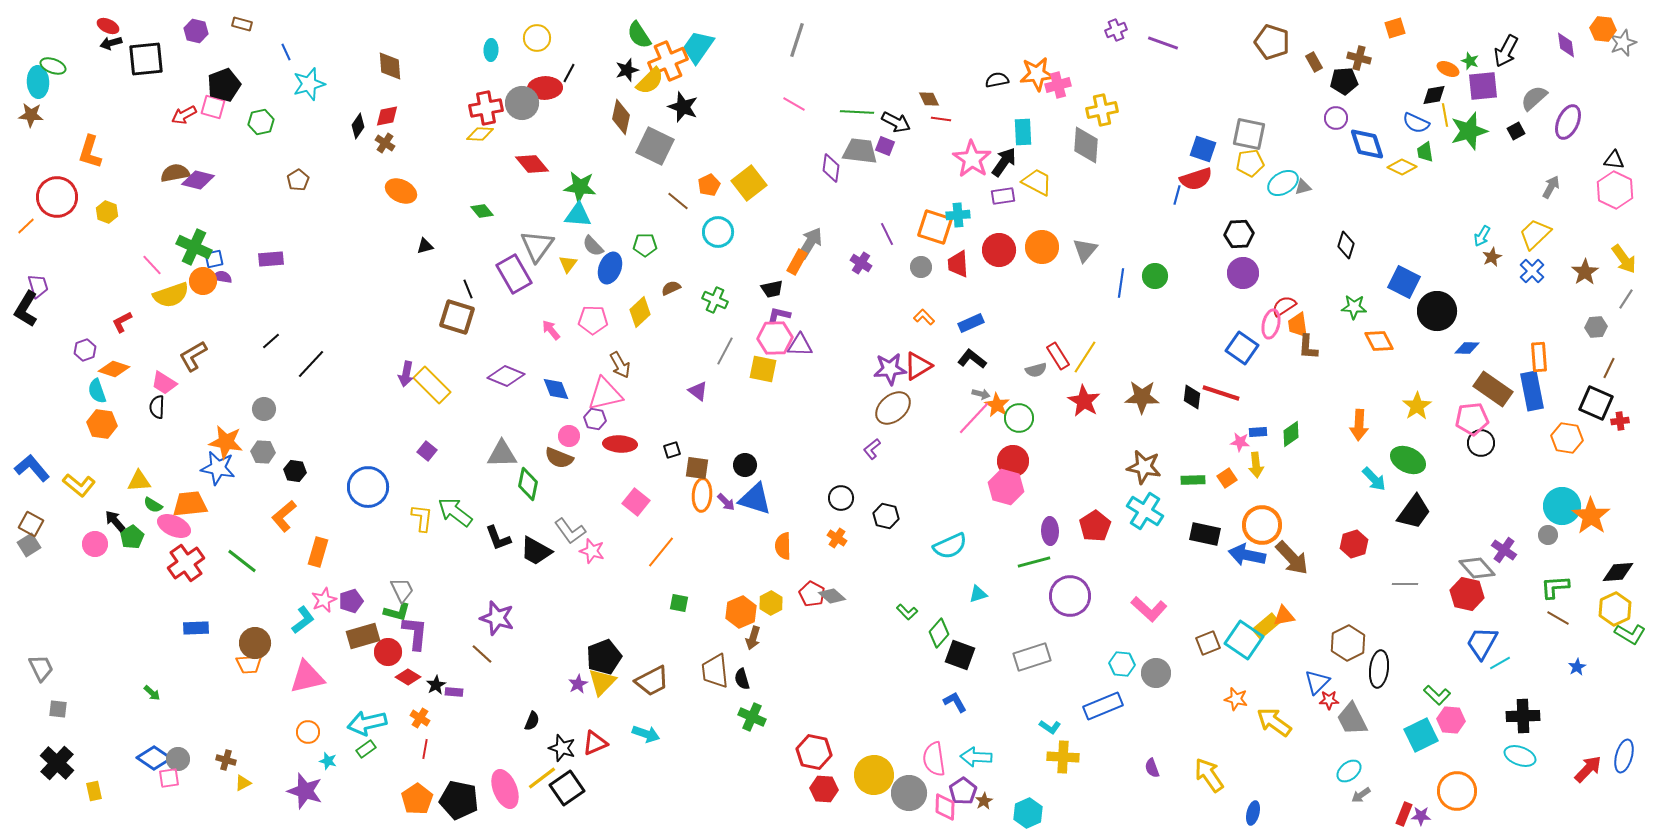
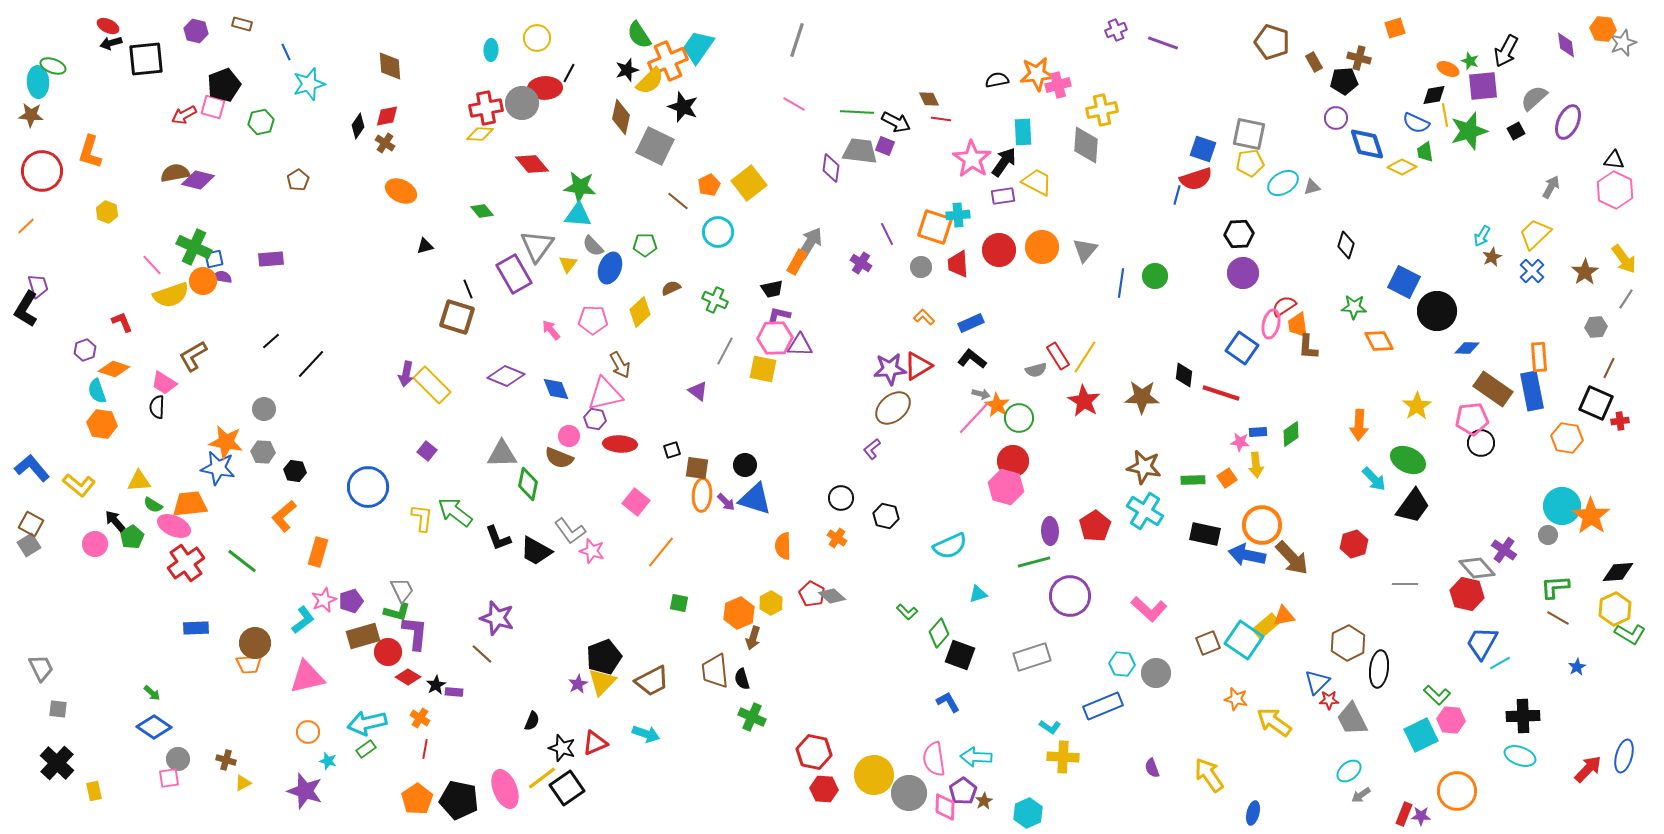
gray triangle at (1303, 187): moved 9 px right
red circle at (57, 197): moved 15 px left, 26 px up
red L-shape at (122, 322): rotated 95 degrees clockwise
black diamond at (1192, 397): moved 8 px left, 22 px up
black trapezoid at (1414, 512): moved 1 px left, 6 px up
orange hexagon at (741, 612): moved 2 px left, 1 px down
blue L-shape at (955, 702): moved 7 px left
blue diamond at (154, 758): moved 31 px up
